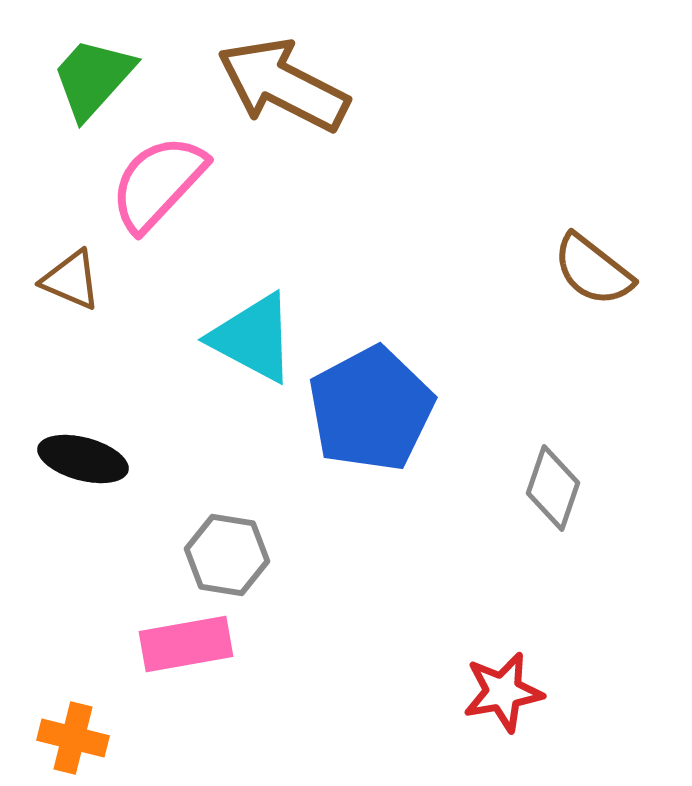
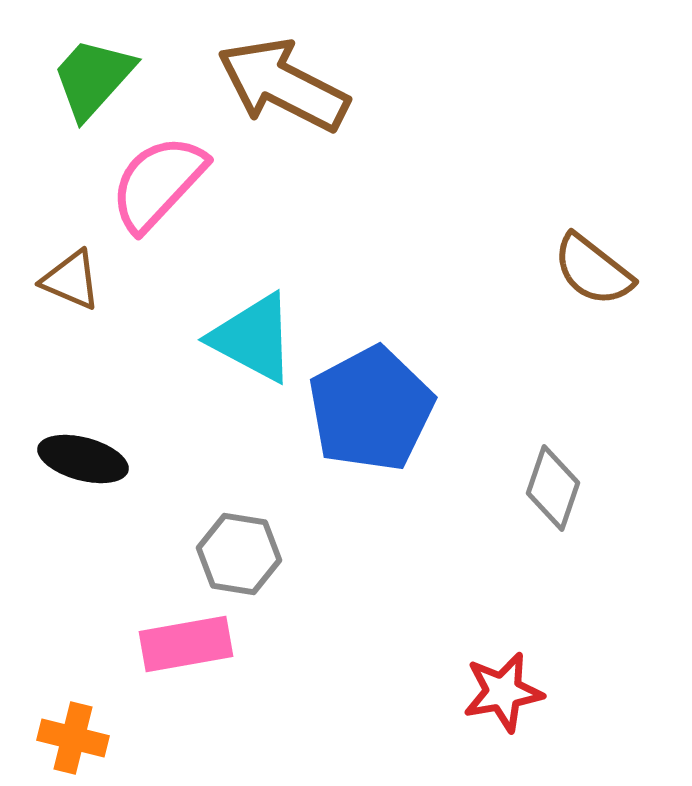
gray hexagon: moved 12 px right, 1 px up
